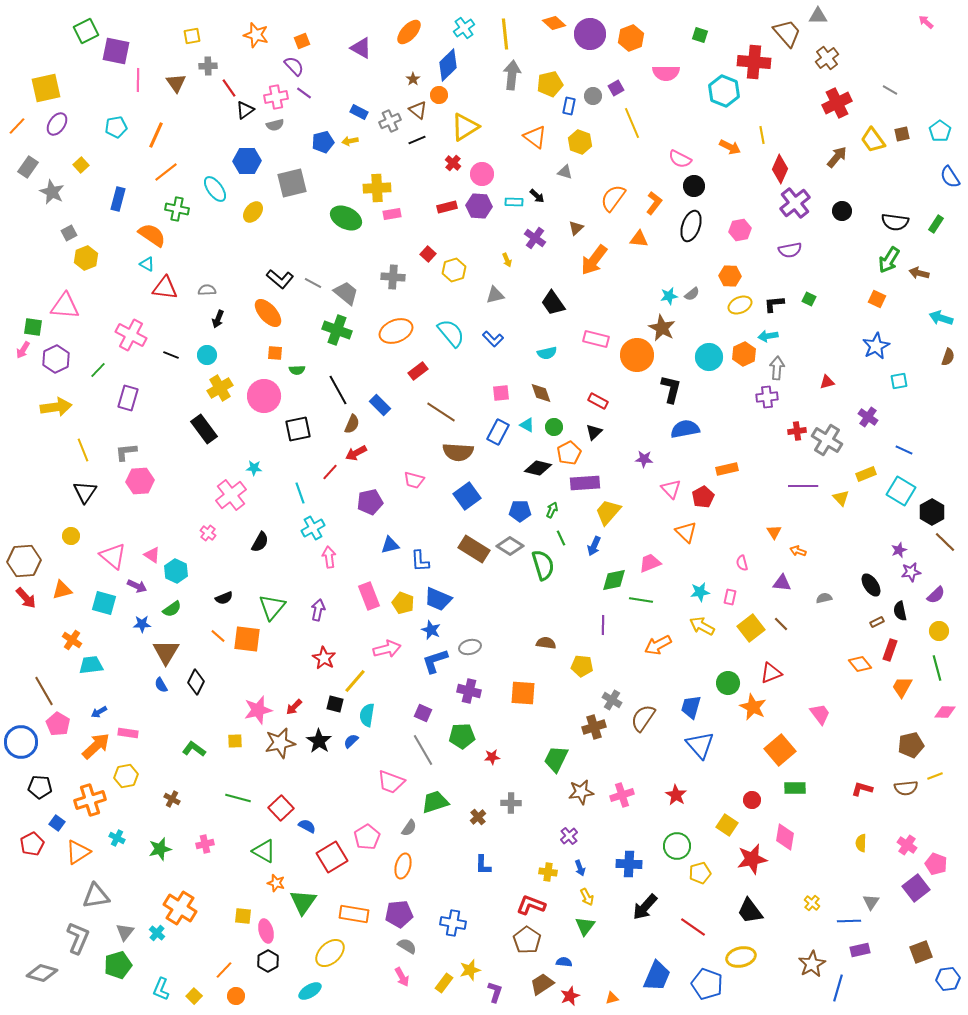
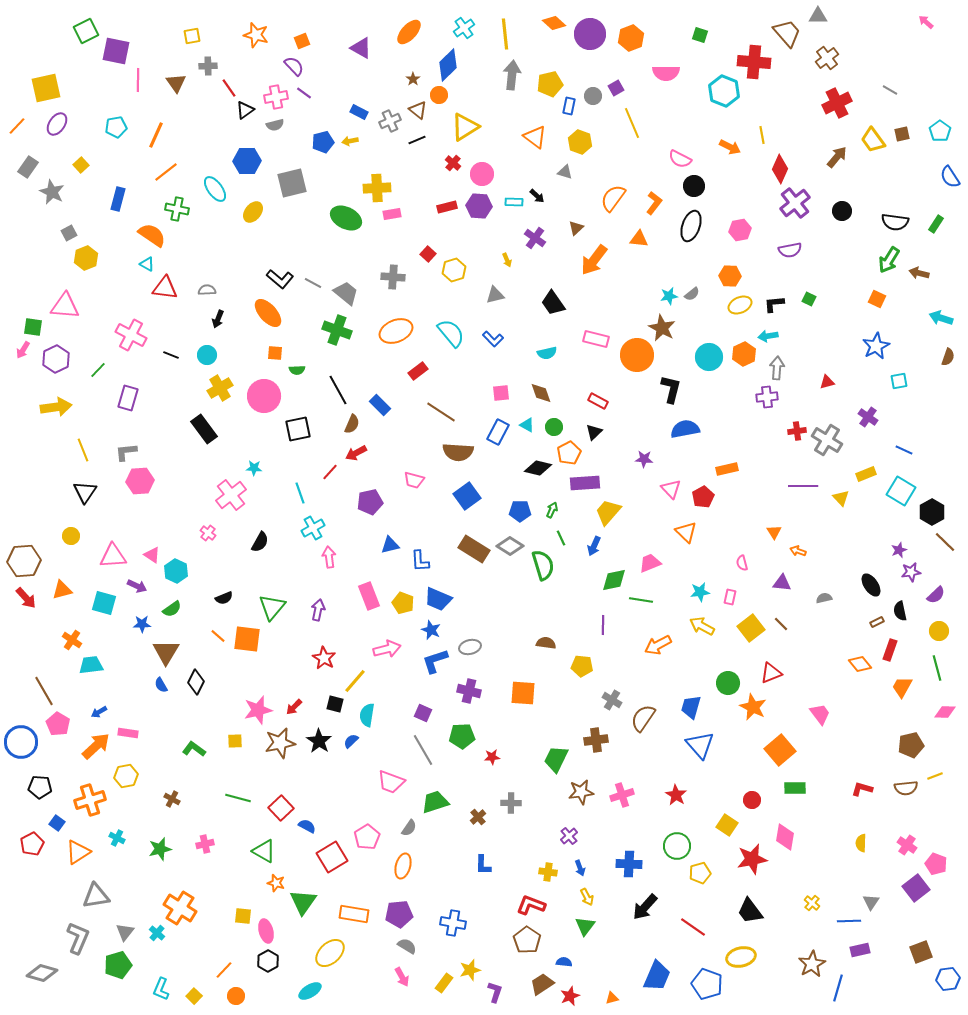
pink triangle at (113, 556): rotated 44 degrees counterclockwise
brown cross at (594, 727): moved 2 px right, 13 px down; rotated 10 degrees clockwise
